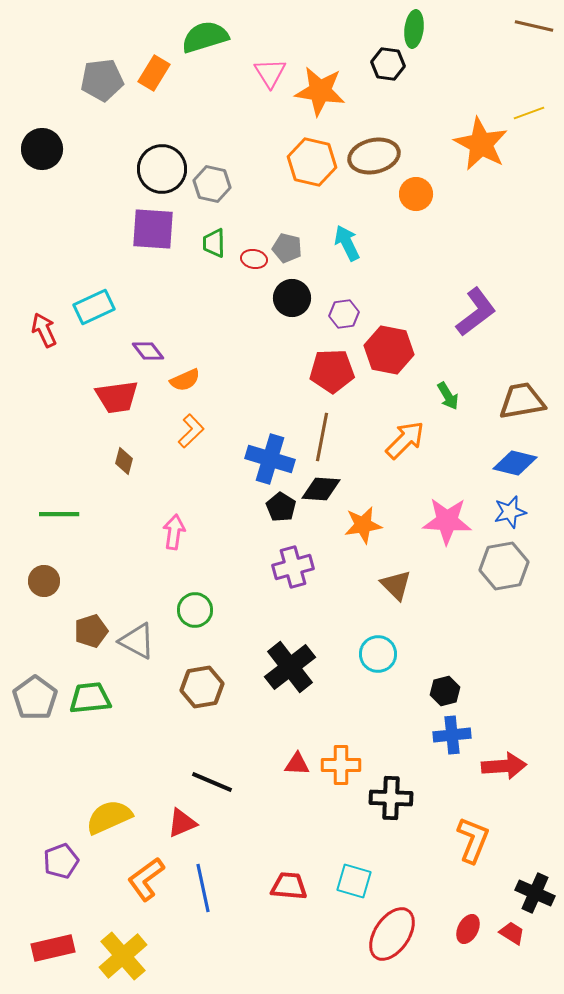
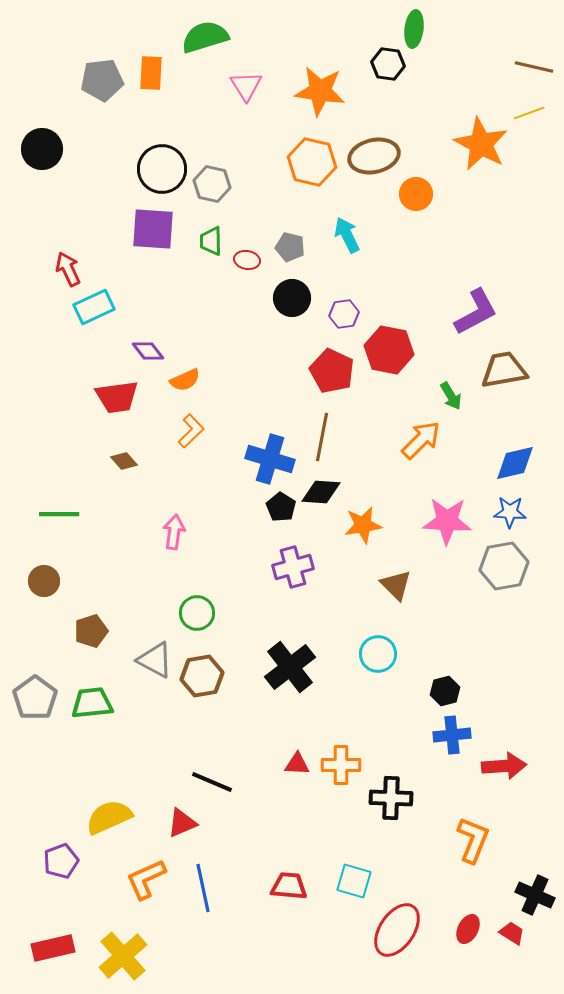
brown line at (534, 26): moved 41 px down
orange rectangle at (154, 73): moved 3 px left; rotated 28 degrees counterclockwise
pink triangle at (270, 73): moved 24 px left, 13 px down
green trapezoid at (214, 243): moved 3 px left, 2 px up
cyan arrow at (347, 243): moved 8 px up
gray pentagon at (287, 248): moved 3 px right, 1 px up
red ellipse at (254, 259): moved 7 px left, 1 px down
purple L-shape at (476, 312): rotated 9 degrees clockwise
red arrow at (44, 330): moved 24 px right, 61 px up
red pentagon at (332, 371): rotated 27 degrees clockwise
green arrow at (448, 396): moved 3 px right
brown trapezoid at (522, 401): moved 18 px left, 31 px up
orange arrow at (405, 440): moved 16 px right
brown diamond at (124, 461): rotated 56 degrees counterclockwise
blue diamond at (515, 463): rotated 27 degrees counterclockwise
black diamond at (321, 489): moved 3 px down
blue star at (510, 512): rotated 16 degrees clockwise
green circle at (195, 610): moved 2 px right, 3 px down
gray triangle at (137, 641): moved 18 px right, 19 px down
brown hexagon at (202, 687): moved 11 px up
green trapezoid at (90, 698): moved 2 px right, 5 px down
orange L-shape at (146, 879): rotated 12 degrees clockwise
black cross at (535, 893): moved 2 px down
red ellipse at (392, 934): moved 5 px right, 4 px up
